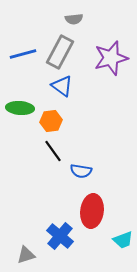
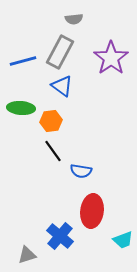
blue line: moved 7 px down
purple star: rotated 20 degrees counterclockwise
green ellipse: moved 1 px right
gray triangle: moved 1 px right
